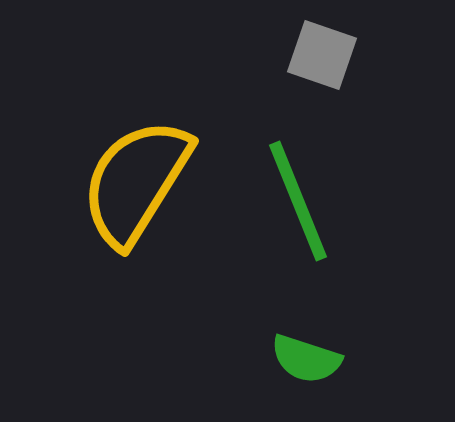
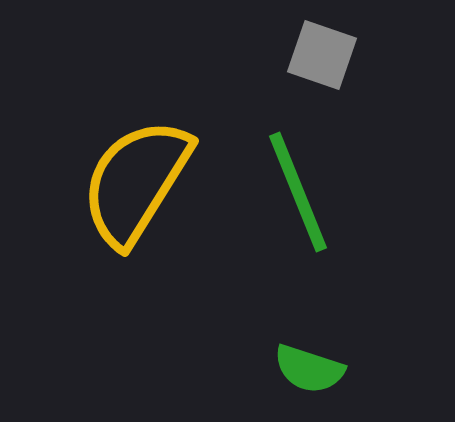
green line: moved 9 px up
green semicircle: moved 3 px right, 10 px down
